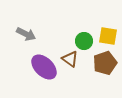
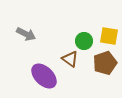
yellow square: moved 1 px right
purple ellipse: moved 9 px down
